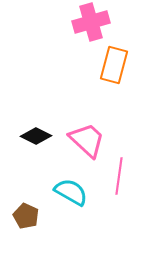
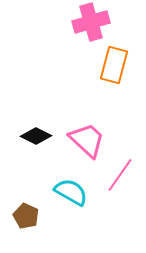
pink line: moved 1 px right, 1 px up; rotated 27 degrees clockwise
